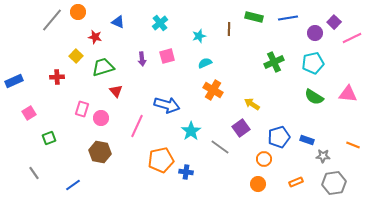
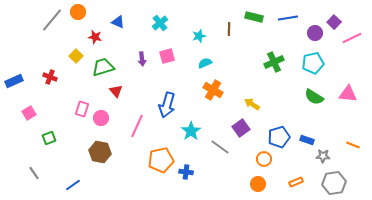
red cross at (57, 77): moved 7 px left; rotated 24 degrees clockwise
blue arrow at (167, 105): rotated 90 degrees clockwise
